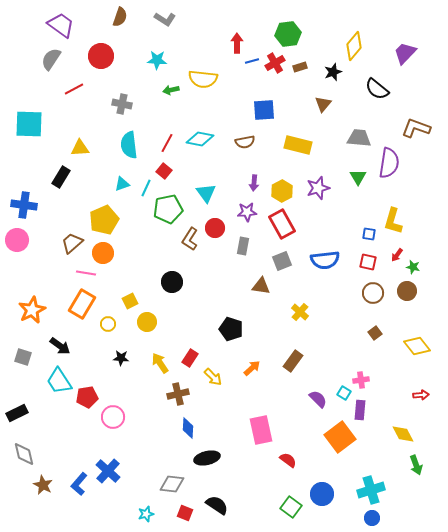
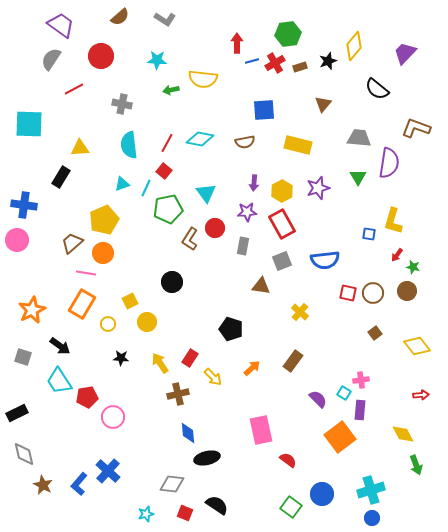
brown semicircle at (120, 17): rotated 30 degrees clockwise
black star at (333, 72): moved 5 px left, 11 px up
red square at (368, 262): moved 20 px left, 31 px down
blue diamond at (188, 428): moved 5 px down; rotated 10 degrees counterclockwise
